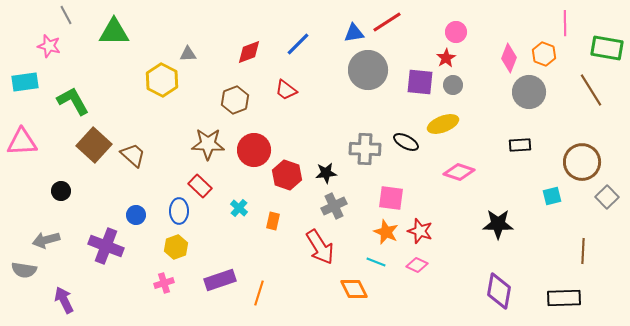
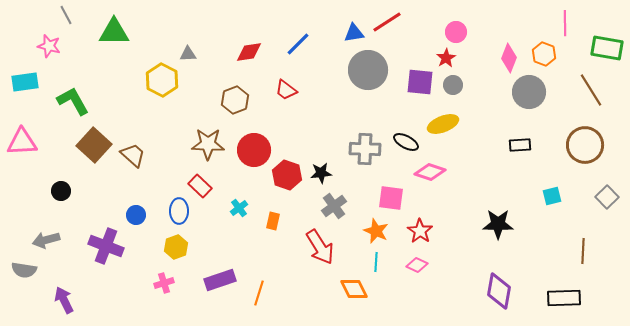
red diamond at (249, 52): rotated 12 degrees clockwise
brown circle at (582, 162): moved 3 px right, 17 px up
pink diamond at (459, 172): moved 29 px left
black star at (326, 173): moved 5 px left
gray cross at (334, 206): rotated 10 degrees counterclockwise
cyan cross at (239, 208): rotated 12 degrees clockwise
red star at (420, 231): rotated 15 degrees clockwise
orange star at (386, 232): moved 10 px left, 1 px up
cyan line at (376, 262): rotated 72 degrees clockwise
